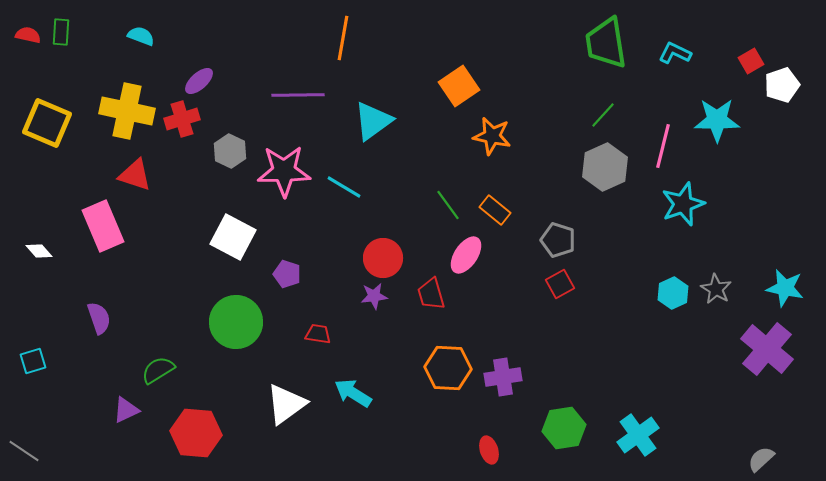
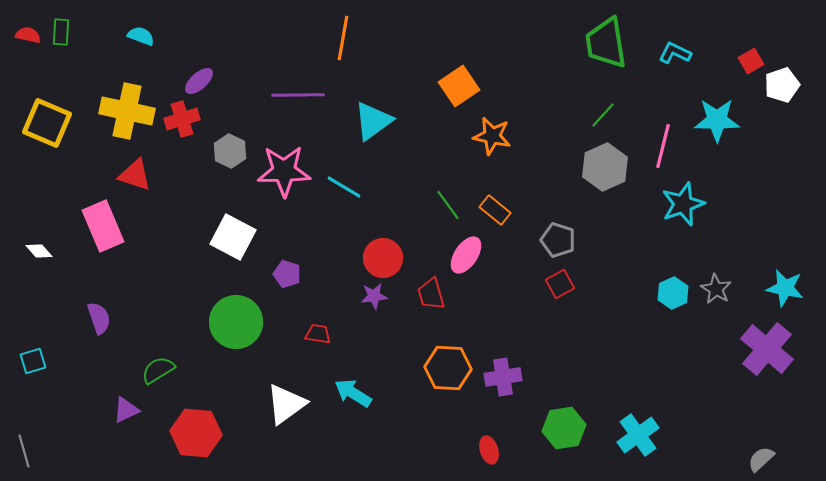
gray line at (24, 451): rotated 40 degrees clockwise
